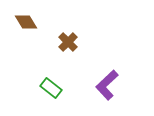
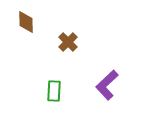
brown diamond: rotated 30 degrees clockwise
green rectangle: moved 3 px right, 3 px down; rotated 55 degrees clockwise
